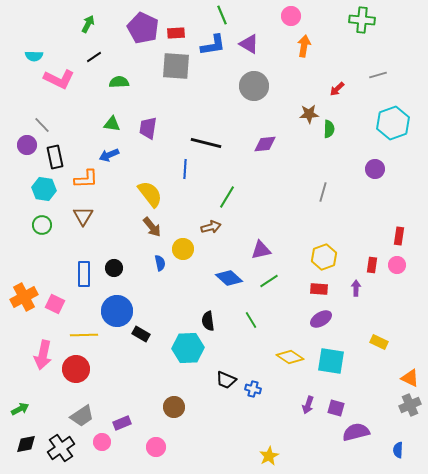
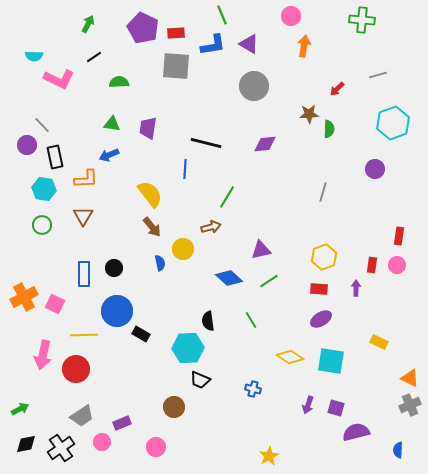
black trapezoid at (226, 380): moved 26 px left
